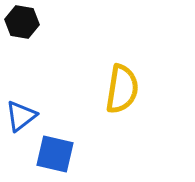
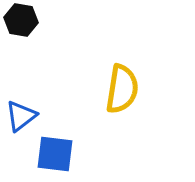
black hexagon: moved 1 px left, 2 px up
blue square: rotated 6 degrees counterclockwise
